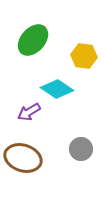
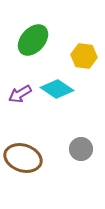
purple arrow: moved 9 px left, 18 px up
